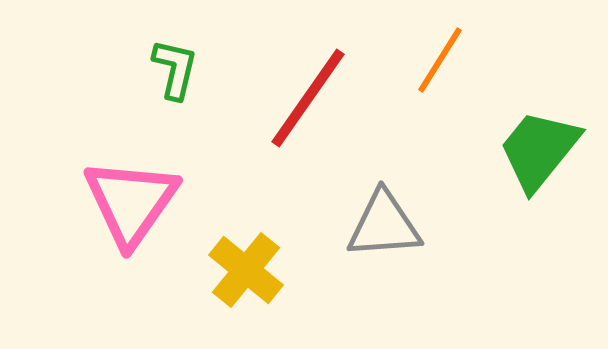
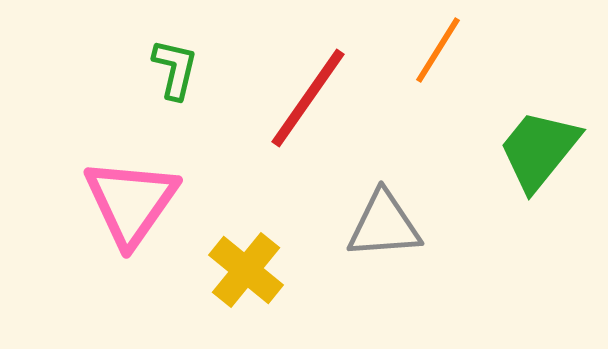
orange line: moved 2 px left, 10 px up
